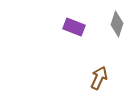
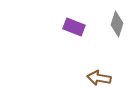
brown arrow: rotated 105 degrees counterclockwise
